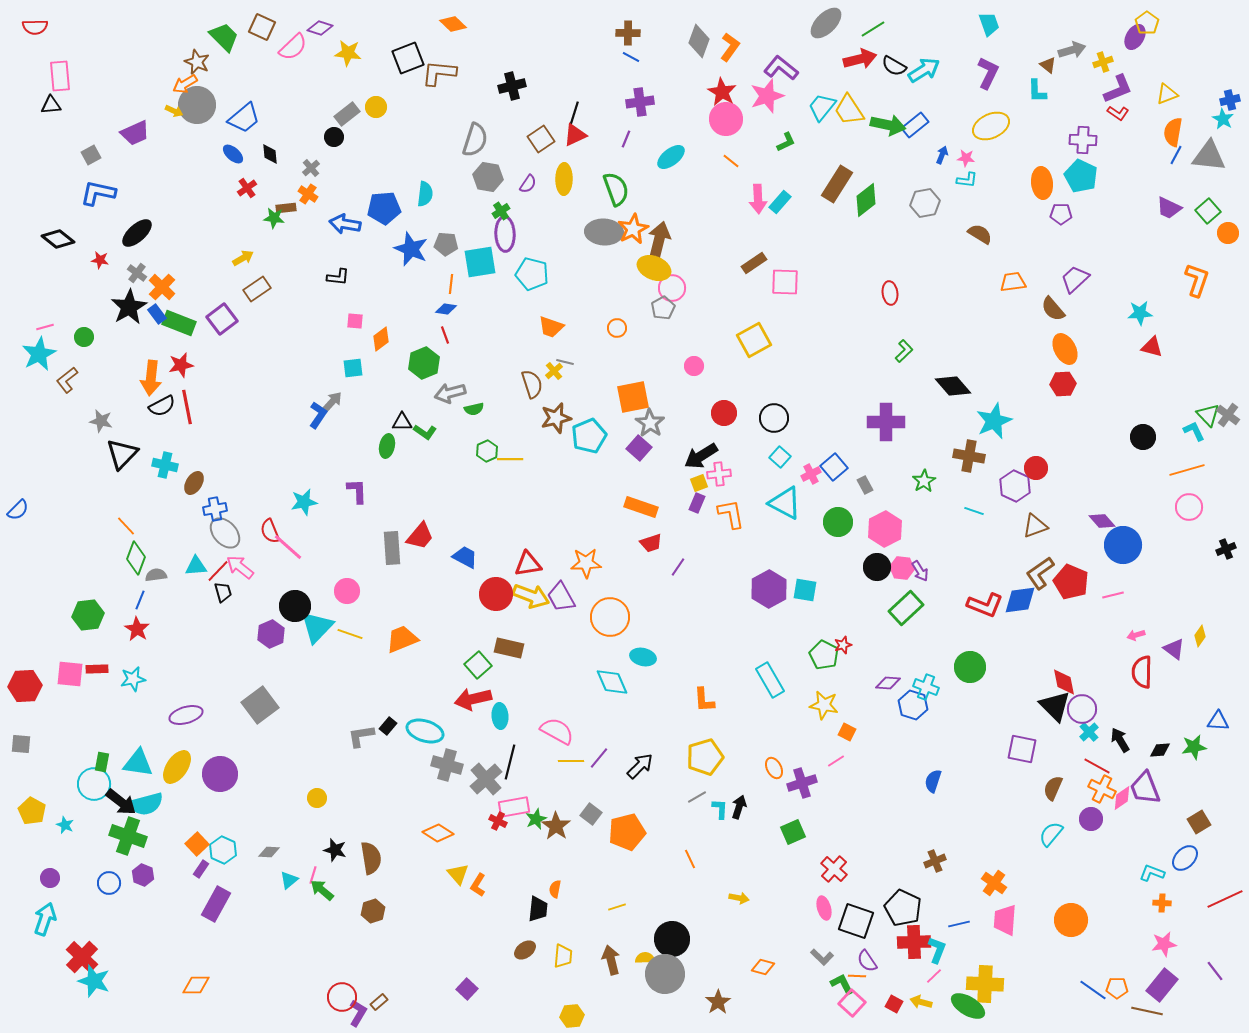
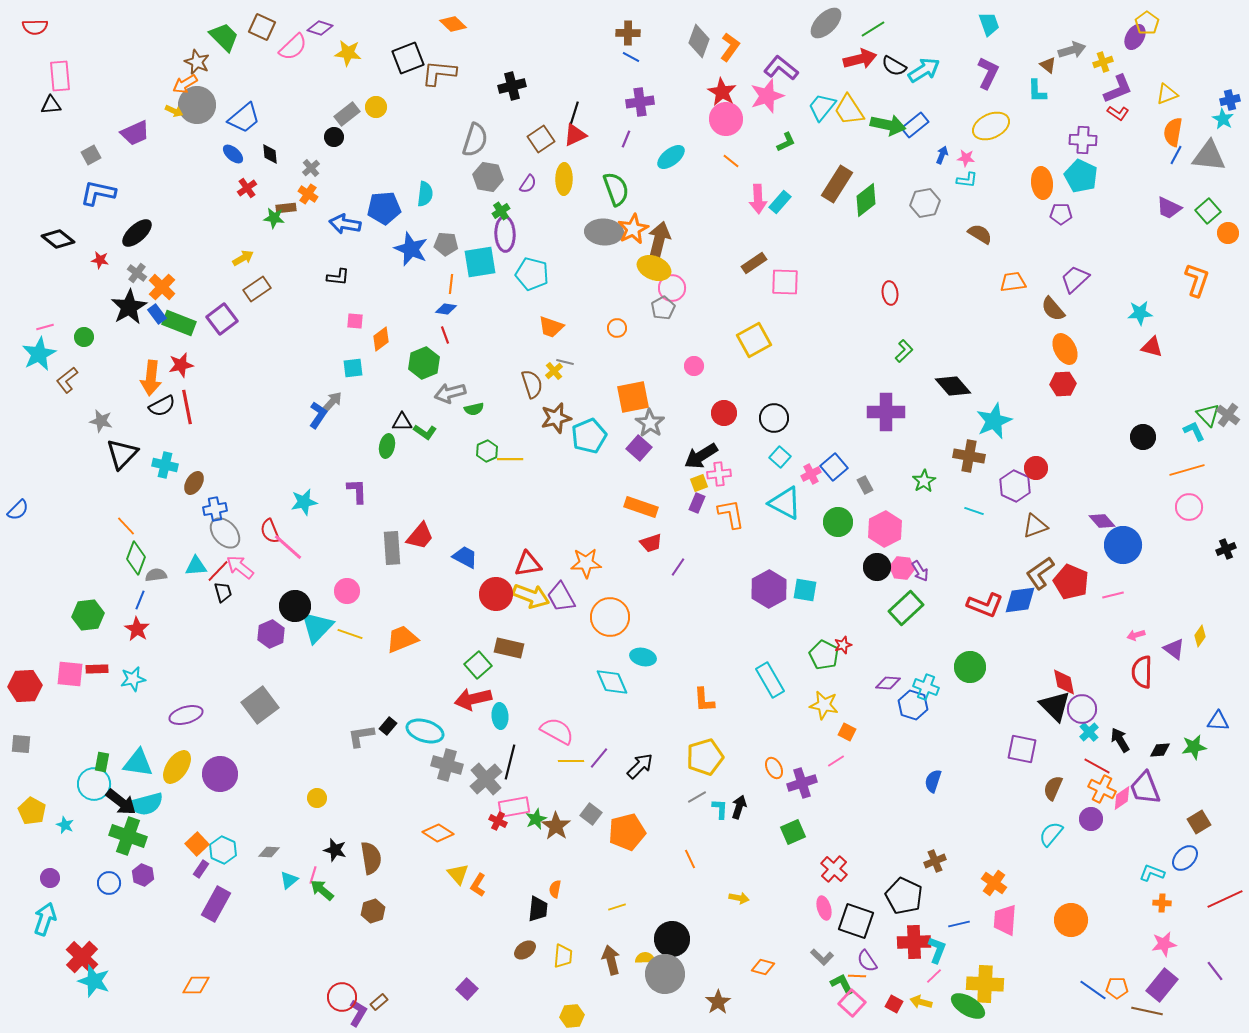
purple cross at (886, 422): moved 10 px up
black pentagon at (903, 908): moved 1 px right, 12 px up
